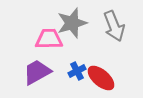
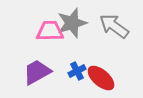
gray arrow: rotated 148 degrees clockwise
pink trapezoid: moved 1 px right, 8 px up
